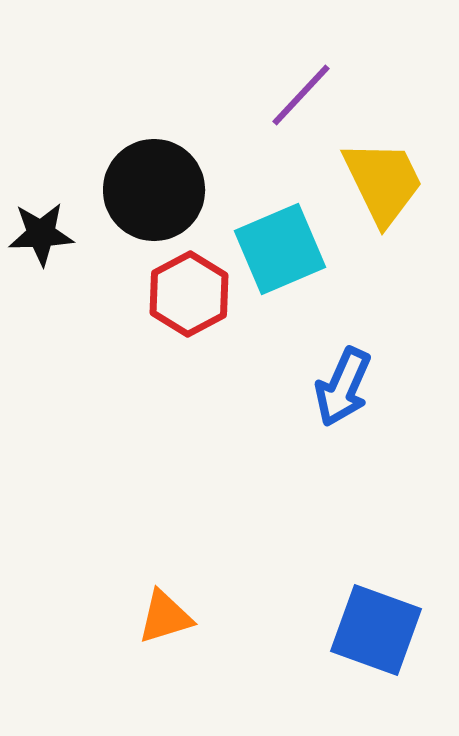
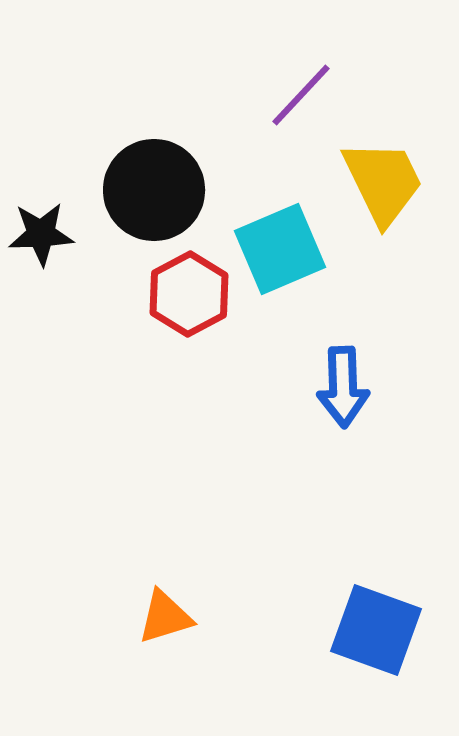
blue arrow: rotated 26 degrees counterclockwise
